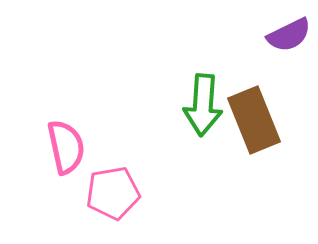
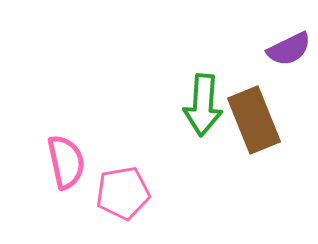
purple semicircle: moved 14 px down
pink semicircle: moved 15 px down
pink pentagon: moved 10 px right
